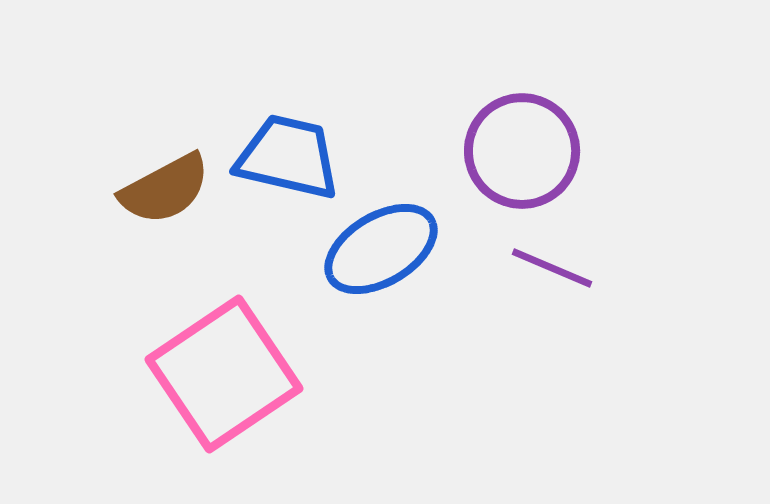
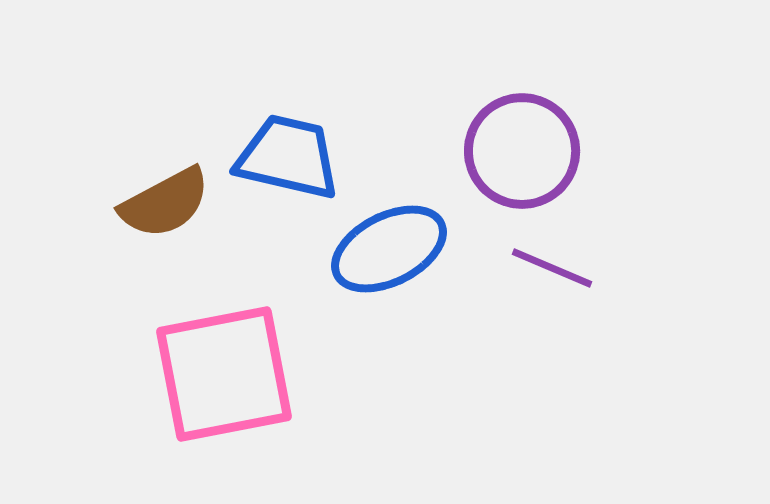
brown semicircle: moved 14 px down
blue ellipse: moved 8 px right; rotated 4 degrees clockwise
pink square: rotated 23 degrees clockwise
